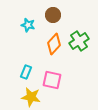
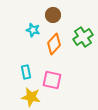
cyan star: moved 5 px right, 5 px down
green cross: moved 4 px right, 4 px up
cyan rectangle: rotated 32 degrees counterclockwise
